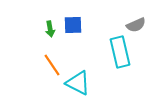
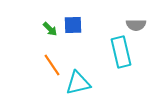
gray semicircle: rotated 24 degrees clockwise
green arrow: rotated 35 degrees counterclockwise
cyan rectangle: moved 1 px right
cyan triangle: rotated 40 degrees counterclockwise
